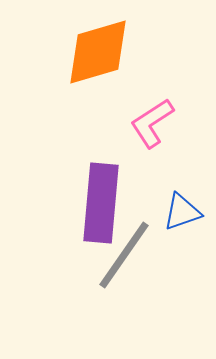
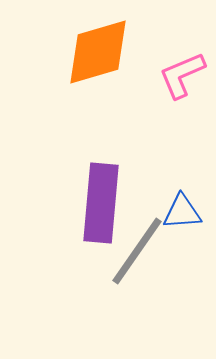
pink L-shape: moved 30 px right, 48 px up; rotated 10 degrees clockwise
blue triangle: rotated 15 degrees clockwise
gray line: moved 13 px right, 4 px up
